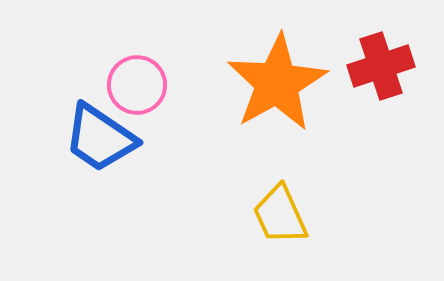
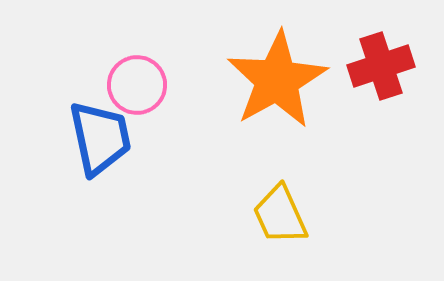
orange star: moved 3 px up
blue trapezoid: rotated 136 degrees counterclockwise
